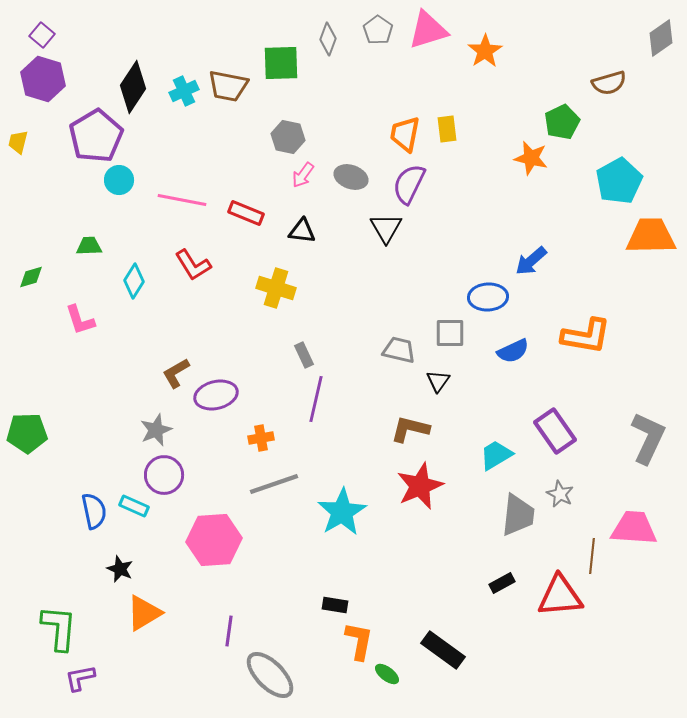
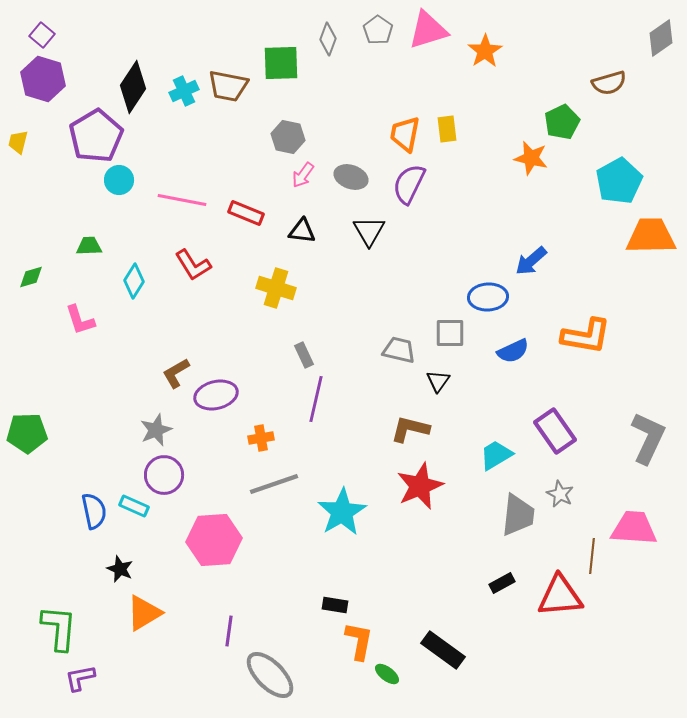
black triangle at (386, 228): moved 17 px left, 3 px down
